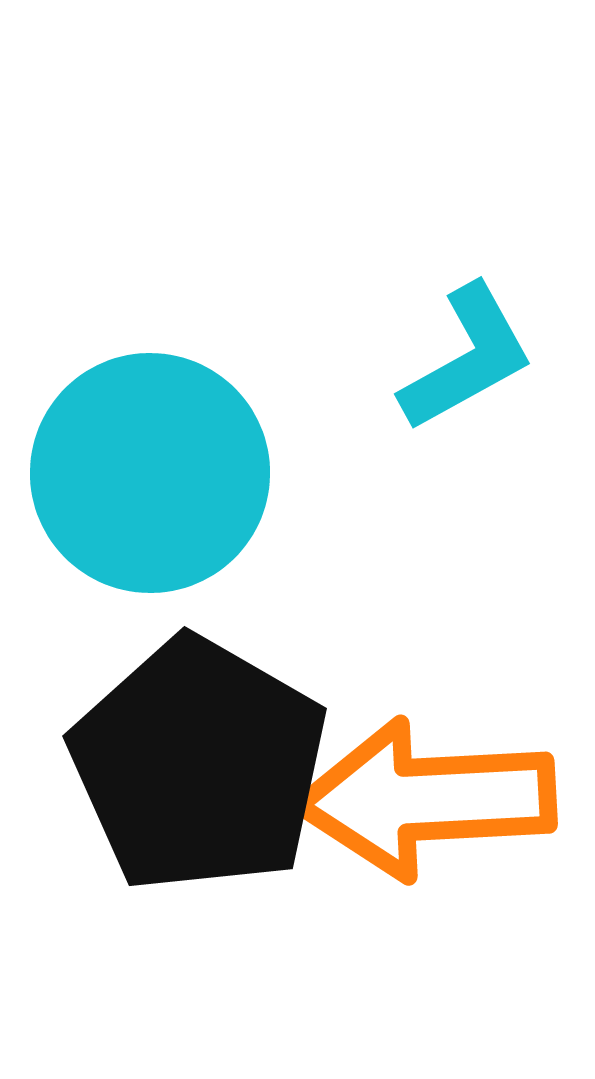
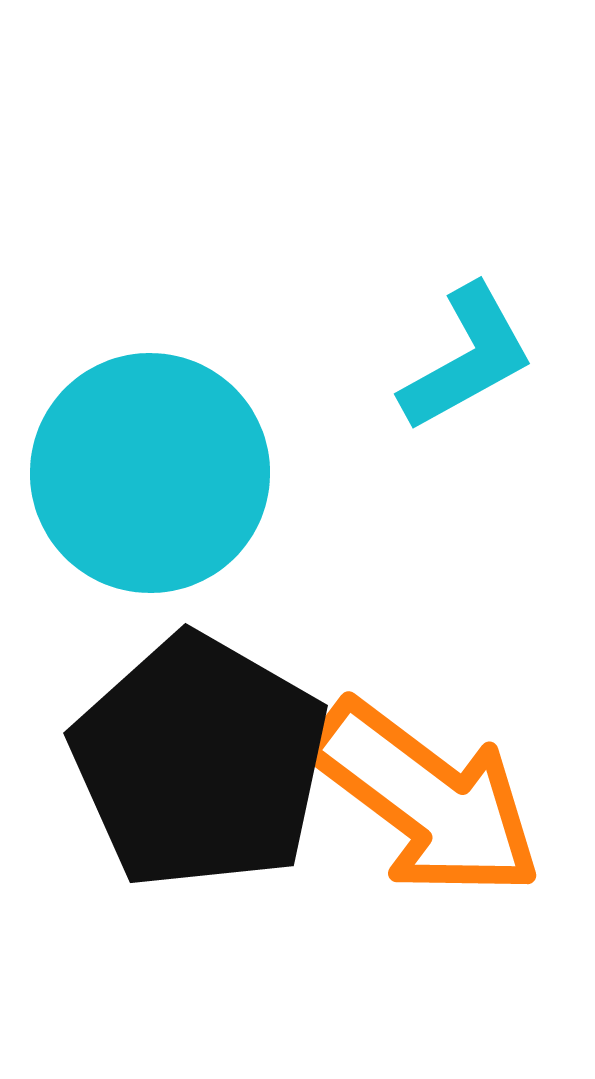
black pentagon: moved 1 px right, 3 px up
orange arrow: rotated 140 degrees counterclockwise
